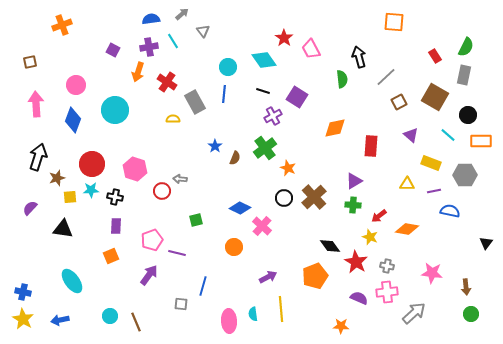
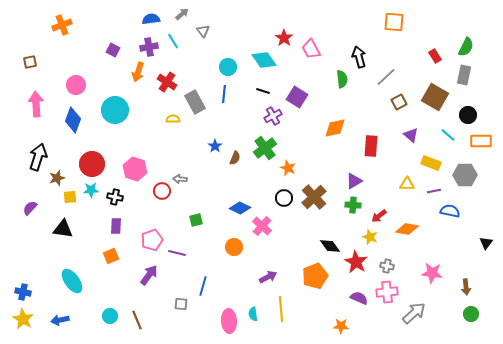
brown line at (136, 322): moved 1 px right, 2 px up
